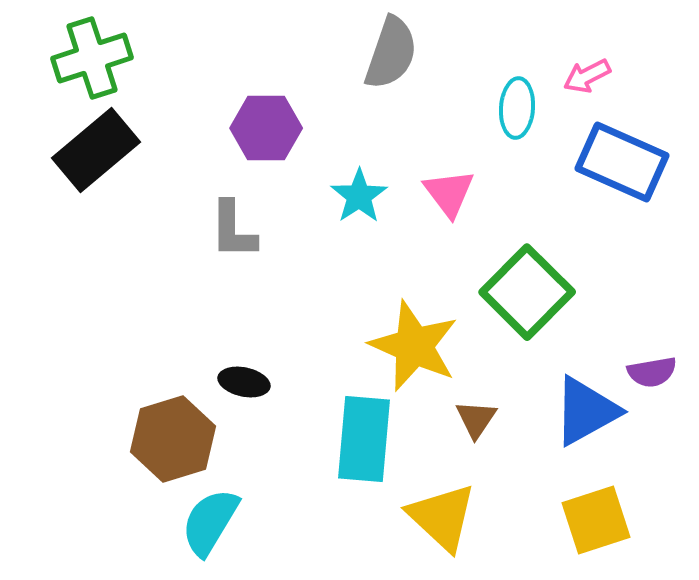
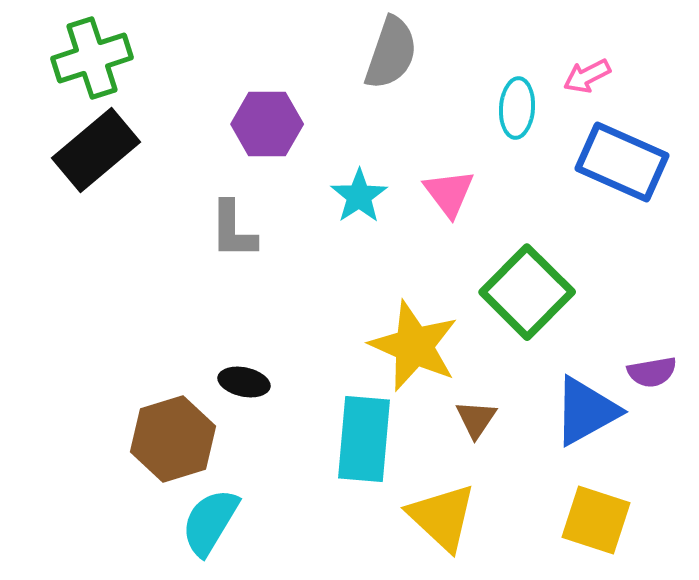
purple hexagon: moved 1 px right, 4 px up
yellow square: rotated 36 degrees clockwise
